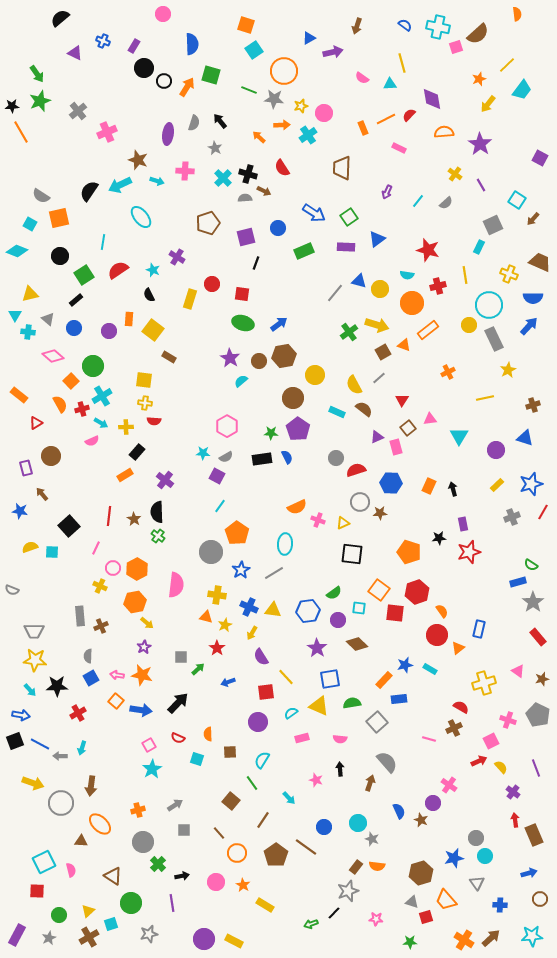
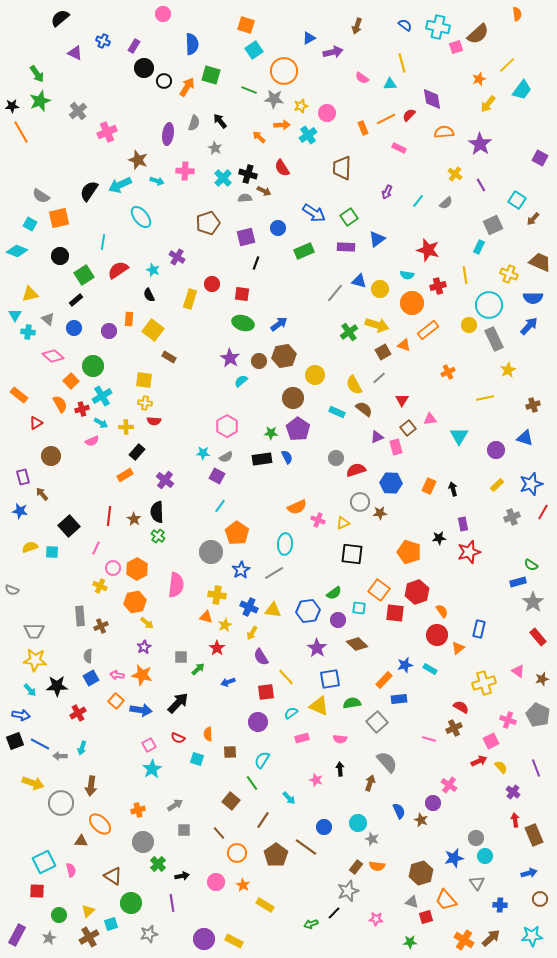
pink circle at (324, 113): moved 3 px right
purple rectangle at (26, 468): moved 3 px left, 9 px down
